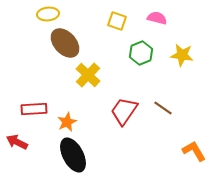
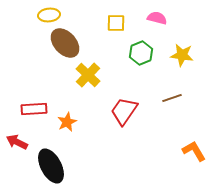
yellow ellipse: moved 1 px right, 1 px down
yellow square: moved 1 px left, 2 px down; rotated 18 degrees counterclockwise
brown line: moved 9 px right, 10 px up; rotated 54 degrees counterclockwise
black ellipse: moved 22 px left, 11 px down
